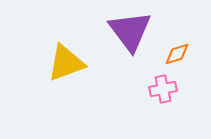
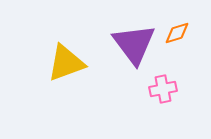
purple triangle: moved 4 px right, 13 px down
orange diamond: moved 21 px up
